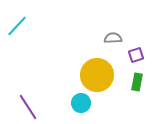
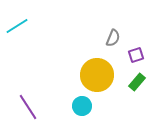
cyan line: rotated 15 degrees clockwise
gray semicircle: rotated 114 degrees clockwise
green rectangle: rotated 30 degrees clockwise
cyan circle: moved 1 px right, 3 px down
